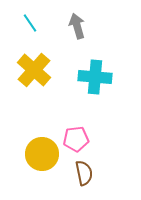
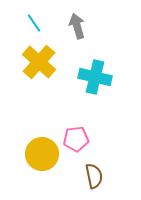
cyan line: moved 4 px right
yellow cross: moved 5 px right, 8 px up
cyan cross: rotated 8 degrees clockwise
brown semicircle: moved 10 px right, 3 px down
